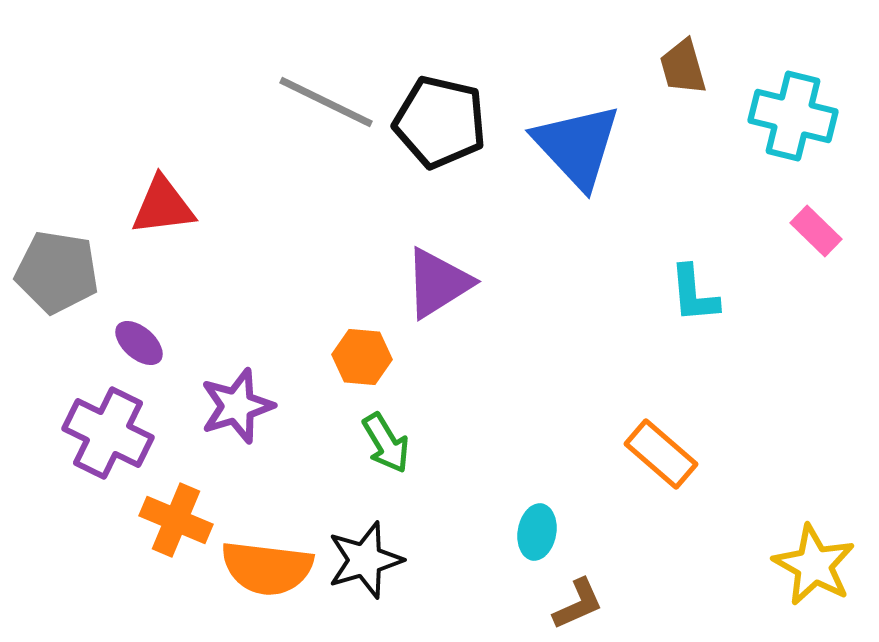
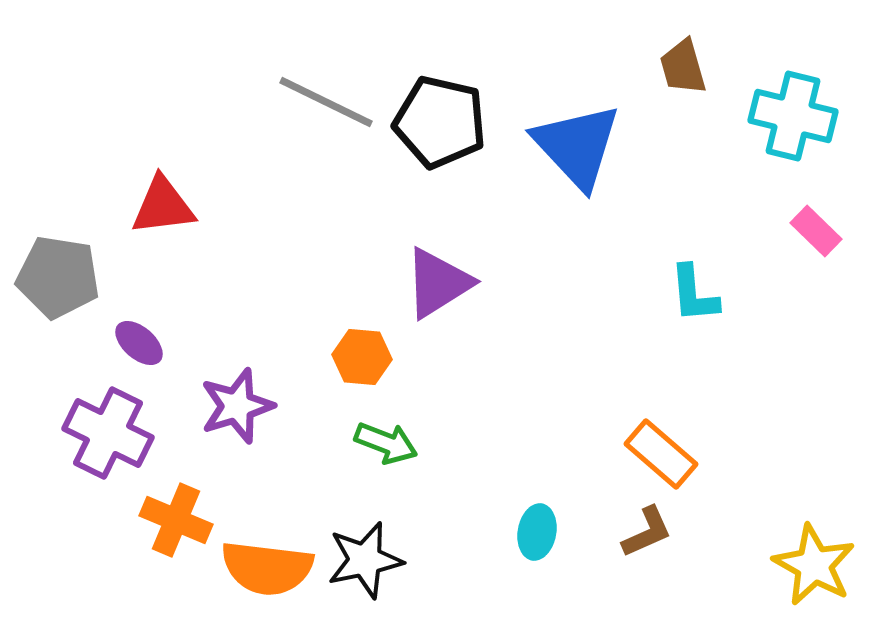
gray pentagon: moved 1 px right, 5 px down
green arrow: rotated 38 degrees counterclockwise
black star: rotated 4 degrees clockwise
brown L-shape: moved 69 px right, 72 px up
